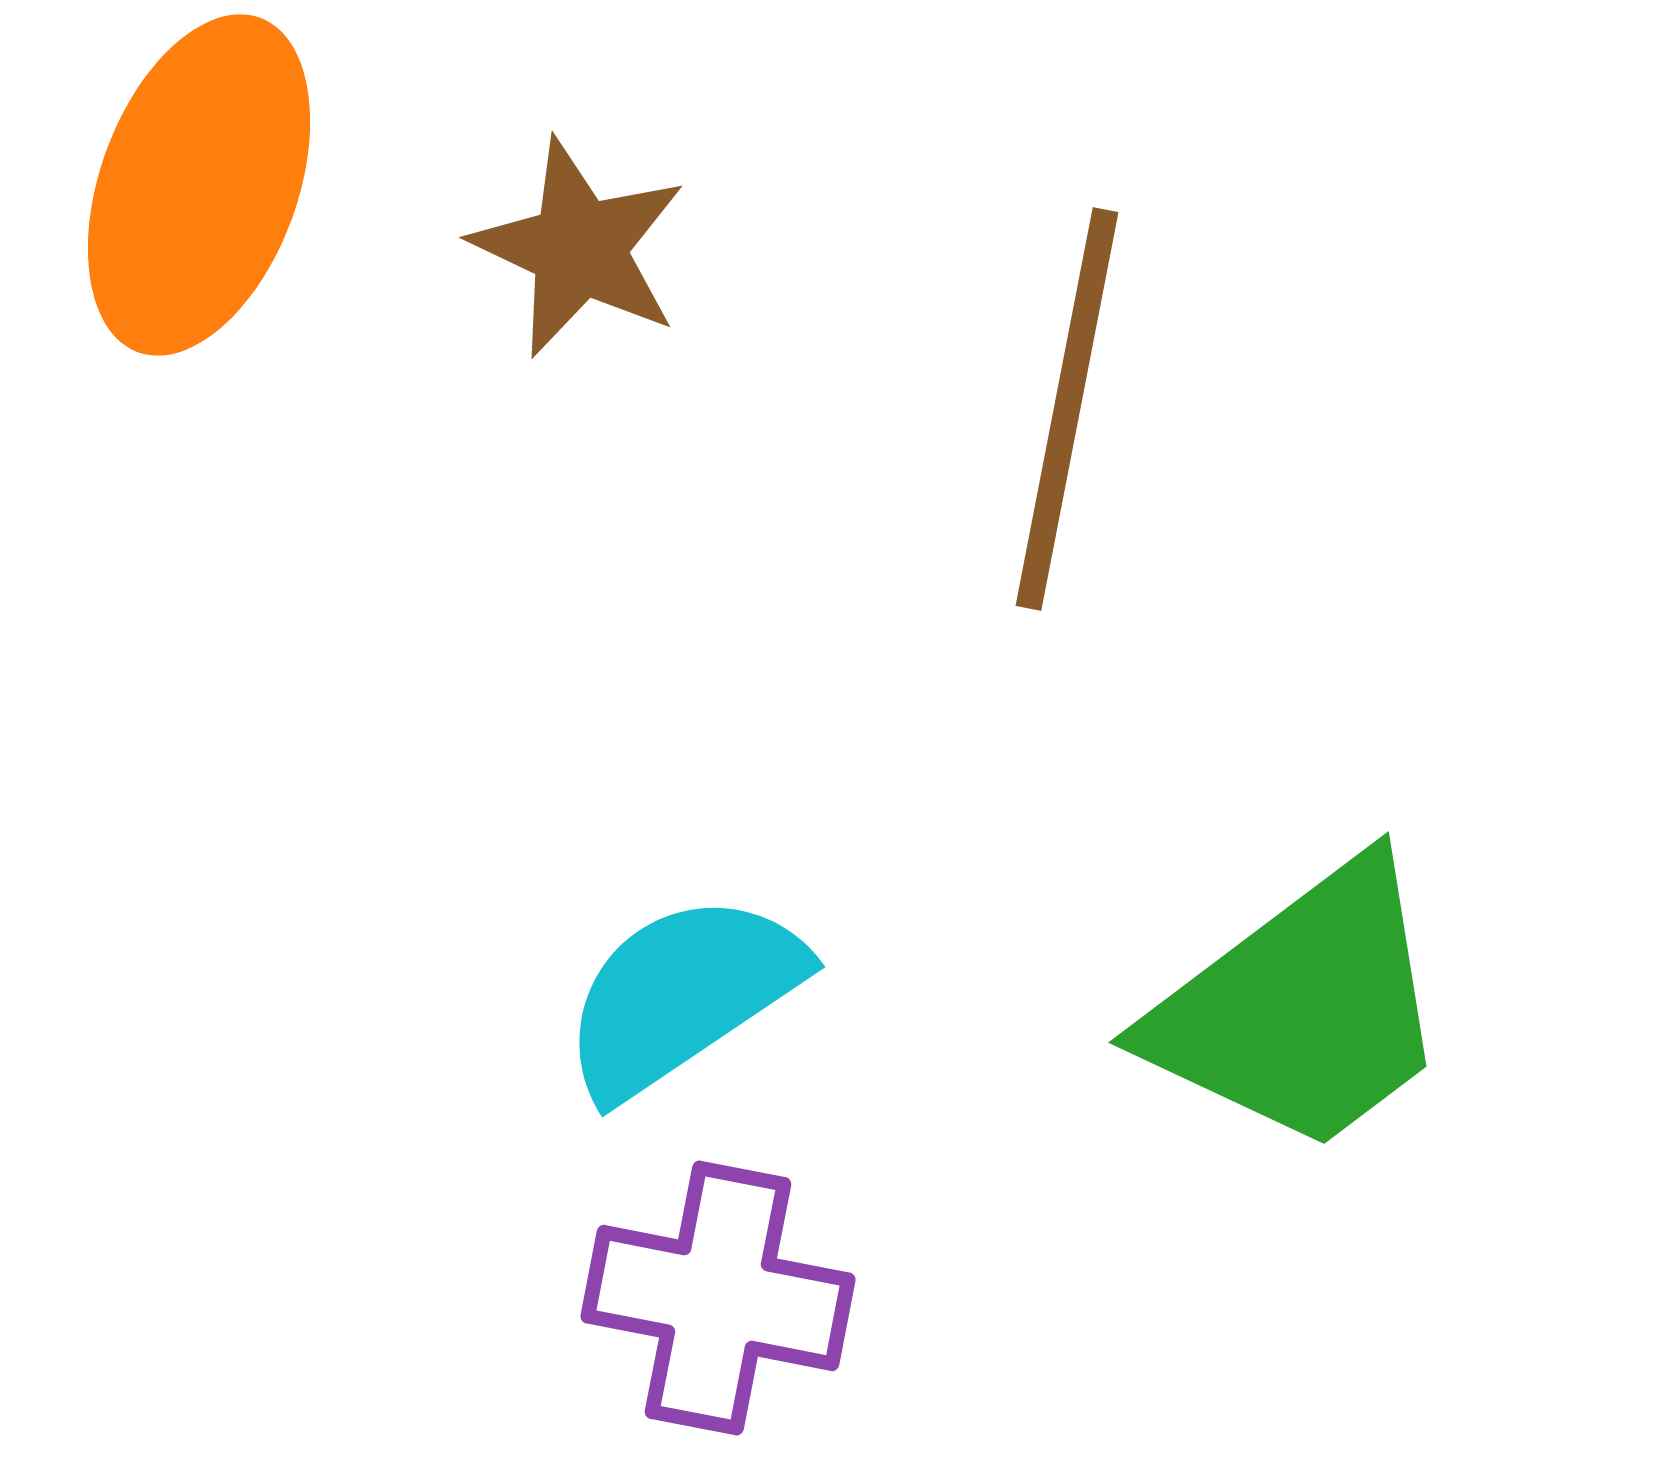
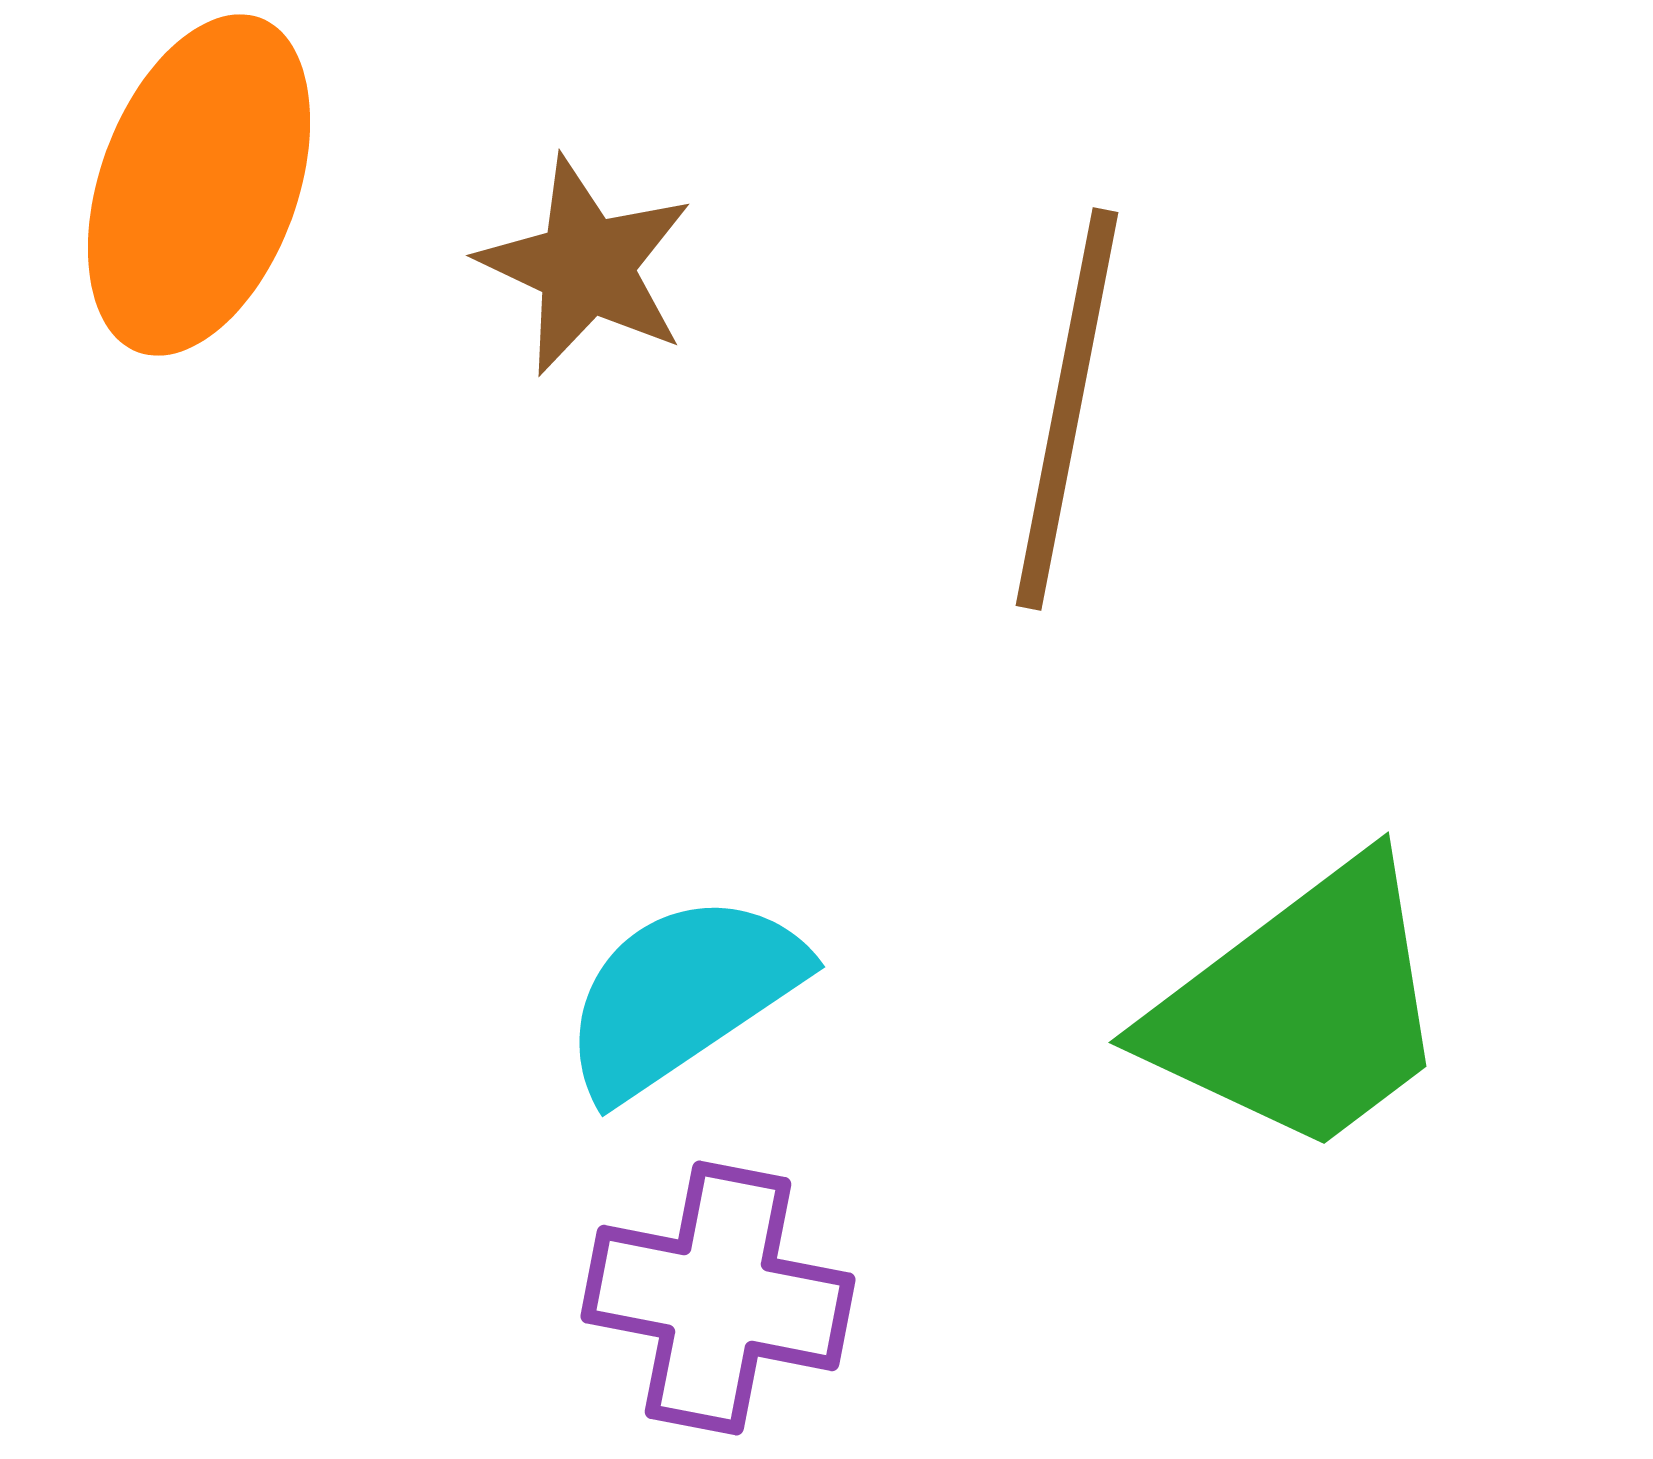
brown star: moved 7 px right, 18 px down
